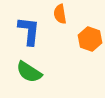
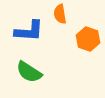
blue L-shape: rotated 88 degrees clockwise
orange hexagon: moved 2 px left
